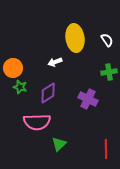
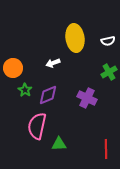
white semicircle: moved 1 px right, 1 px down; rotated 112 degrees clockwise
white arrow: moved 2 px left, 1 px down
green cross: rotated 21 degrees counterclockwise
green star: moved 5 px right, 3 px down; rotated 16 degrees clockwise
purple diamond: moved 2 px down; rotated 10 degrees clockwise
purple cross: moved 1 px left, 1 px up
pink semicircle: moved 4 px down; rotated 104 degrees clockwise
green triangle: rotated 42 degrees clockwise
